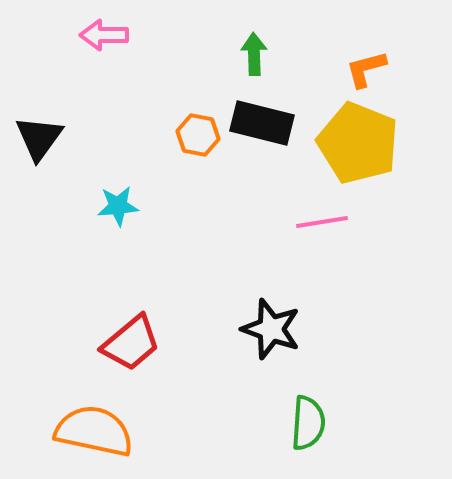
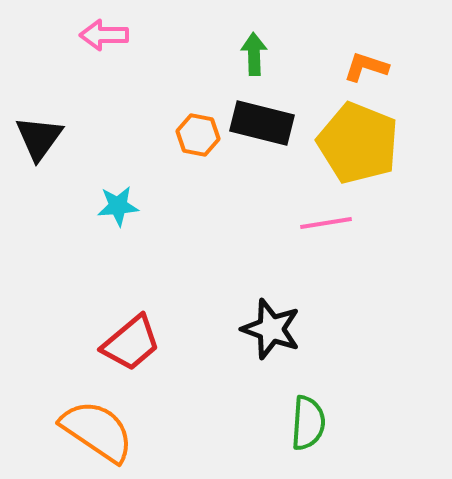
orange L-shape: moved 2 px up; rotated 33 degrees clockwise
pink line: moved 4 px right, 1 px down
orange semicircle: moved 3 px right; rotated 22 degrees clockwise
